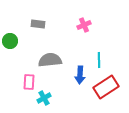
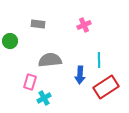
pink rectangle: moved 1 px right; rotated 14 degrees clockwise
